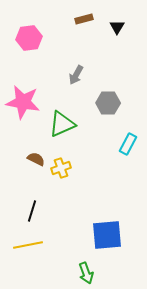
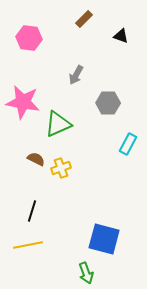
brown rectangle: rotated 30 degrees counterclockwise
black triangle: moved 4 px right, 9 px down; rotated 42 degrees counterclockwise
pink hexagon: rotated 15 degrees clockwise
green triangle: moved 4 px left
blue square: moved 3 px left, 4 px down; rotated 20 degrees clockwise
